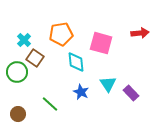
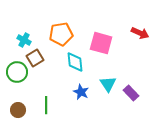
red arrow: rotated 30 degrees clockwise
cyan cross: rotated 16 degrees counterclockwise
brown square: rotated 24 degrees clockwise
cyan diamond: moved 1 px left
green line: moved 4 px left, 1 px down; rotated 48 degrees clockwise
brown circle: moved 4 px up
